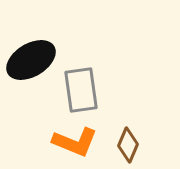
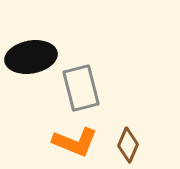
black ellipse: moved 3 px up; rotated 21 degrees clockwise
gray rectangle: moved 2 px up; rotated 6 degrees counterclockwise
